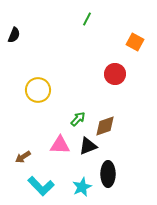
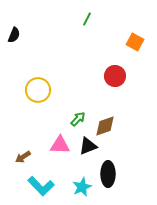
red circle: moved 2 px down
